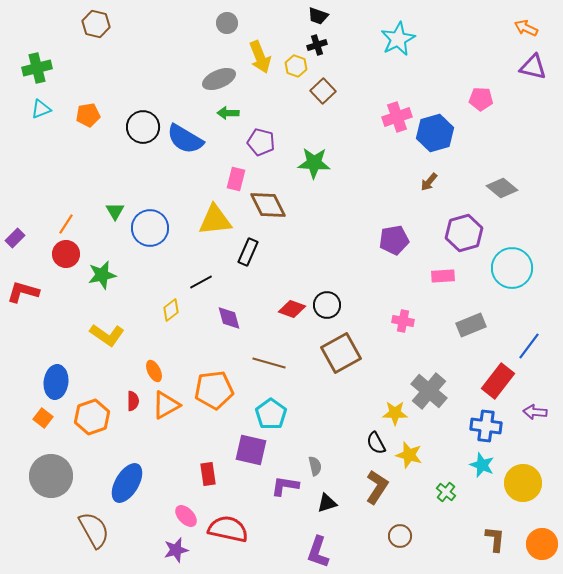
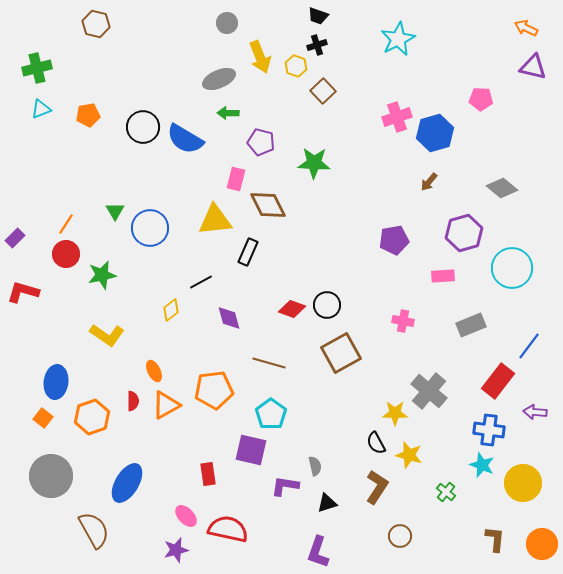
blue cross at (486, 426): moved 3 px right, 4 px down
